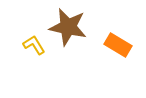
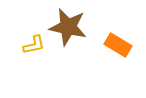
yellow L-shape: rotated 110 degrees clockwise
